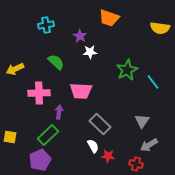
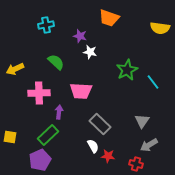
purple star: rotated 16 degrees counterclockwise
white star: rotated 16 degrees clockwise
